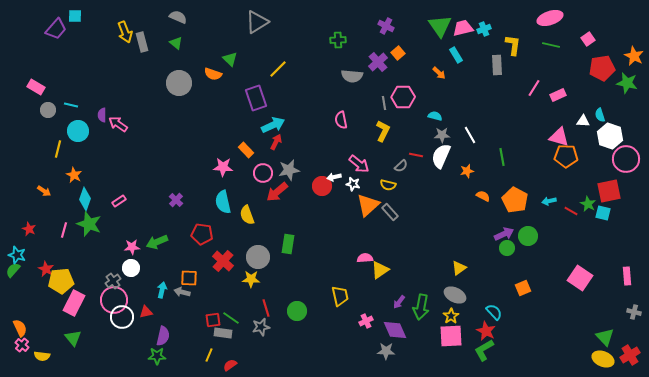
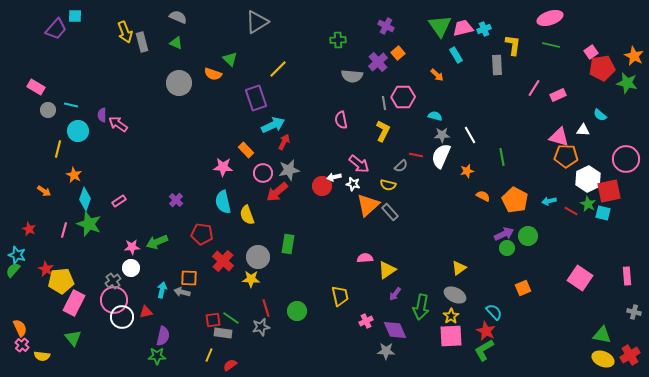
pink square at (588, 39): moved 3 px right, 13 px down
green triangle at (176, 43): rotated 16 degrees counterclockwise
orange arrow at (439, 73): moved 2 px left, 2 px down
cyan semicircle at (600, 115): rotated 32 degrees counterclockwise
white triangle at (583, 121): moved 9 px down
white hexagon at (610, 136): moved 22 px left, 43 px down; rotated 15 degrees clockwise
red arrow at (276, 142): moved 8 px right
yellow triangle at (380, 270): moved 7 px right
purple arrow at (399, 302): moved 4 px left, 8 px up
green triangle at (605, 337): moved 3 px left, 2 px up; rotated 36 degrees counterclockwise
